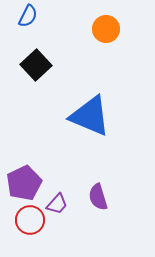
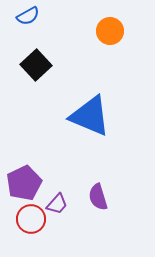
blue semicircle: rotated 35 degrees clockwise
orange circle: moved 4 px right, 2 px down
red circle: moved 1 px right, 1 px up
